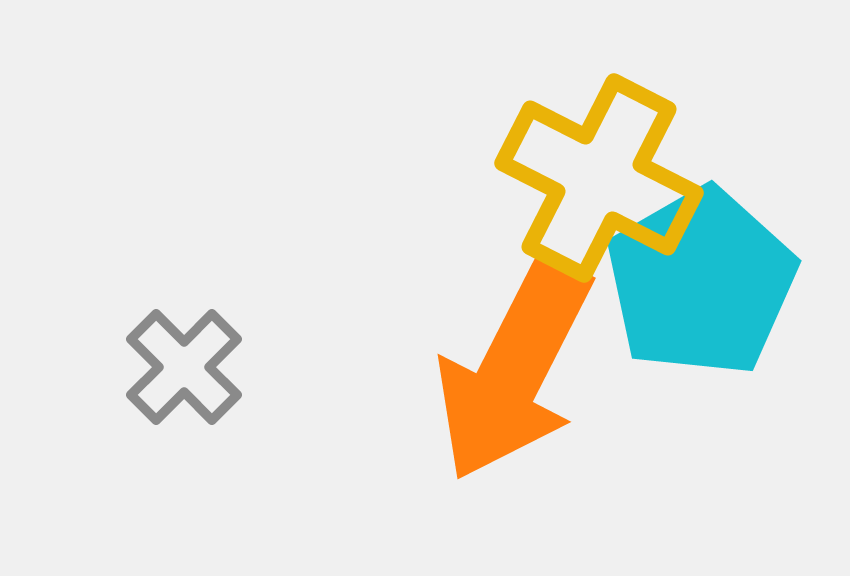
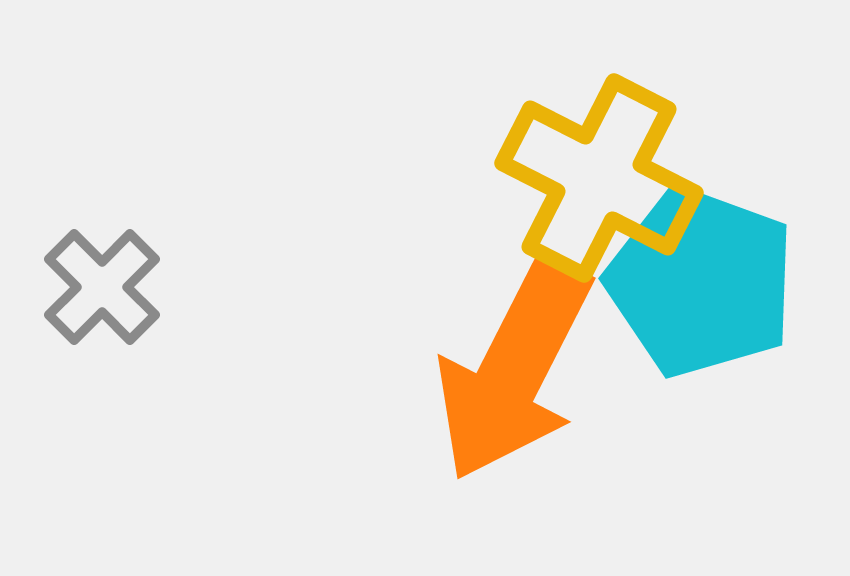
cyan pentagon: rotated 22 degrees counterclockwise
gray cross: moved 82 px left, 80 px up
